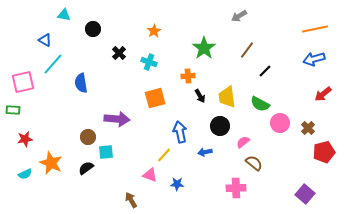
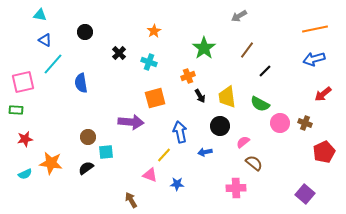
cyan triangle at (64, 15): moved 24 px left
black circle at (93, 29): moved 8 px left, 3 px down
orange cross at (188, 76): rotated 16 degrees counterclockwise
green rectangle at (13, 110): moved 3 px right
purple arrow at (117, 119): moved 14 px right, 3 px down
brown cross at (308, 128): moved 3 px left, 5 px up; rotated 24 degrees counterclockwise
red pentagon at (324, 152): rotated 10 degrees counterclockwise
orange star at (51, 163): rotated 15 degrees counterclockwise
